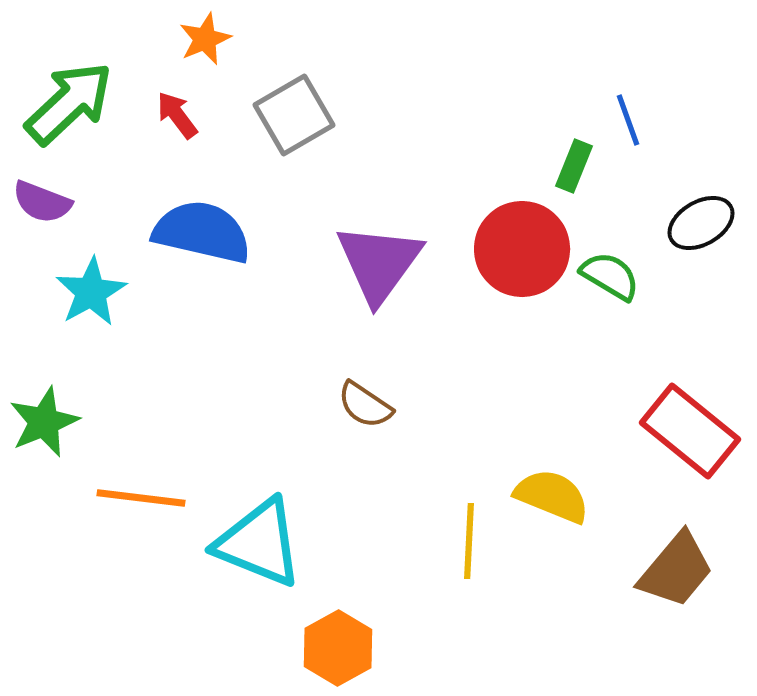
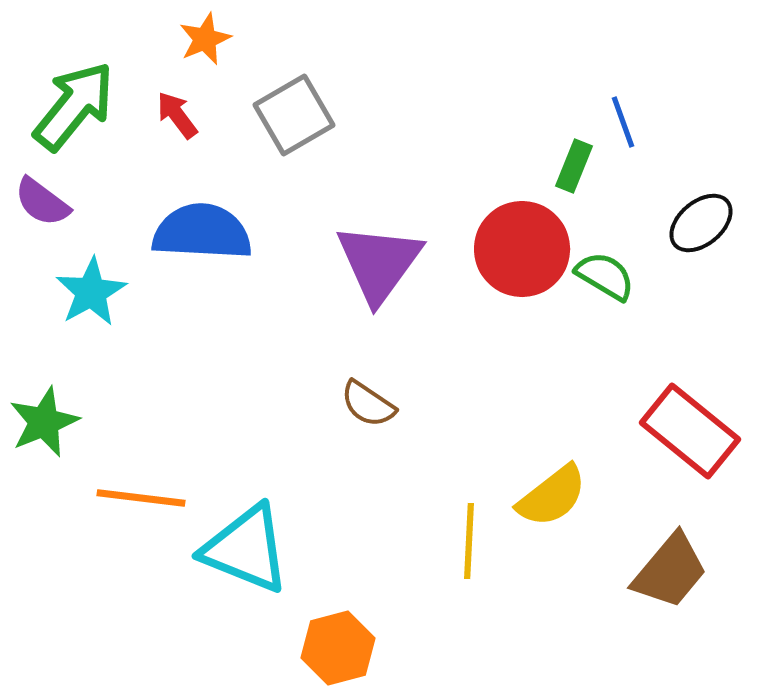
green arrow: moved 5 px right, 3 px down; rotated 8 degrees counterclockwise
blue line: moved 5 px left, 2 px down
purple semicircle: rotated 16 degrees clockwise
black ellipse: rotated 10 degrees counterclockwise
blue semicircle: rotated 10 degrees counterclockwise
green semicircle: moved 5 px left
brown semicircle: moved 3 px right, 1 px up
yellow semicircle: rotated 120 degrees clockwise
cyan triangle: moved 13 px left, 6 px down
brown trapezoid: moved 6 px left, 1 px down
orange hexagon: rotated 14 degrees clockwise
